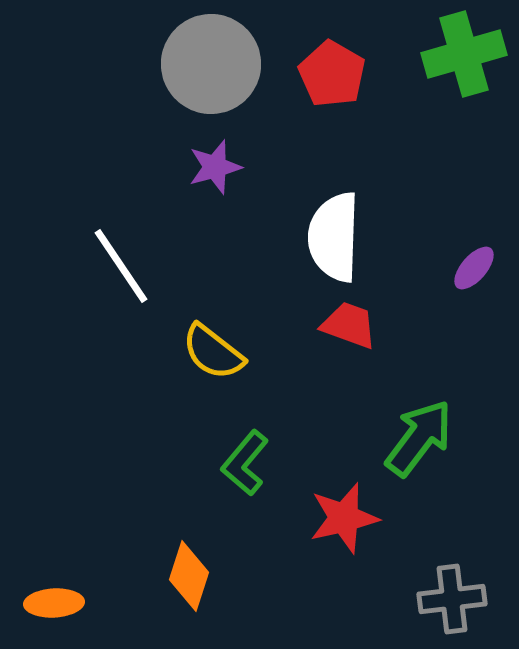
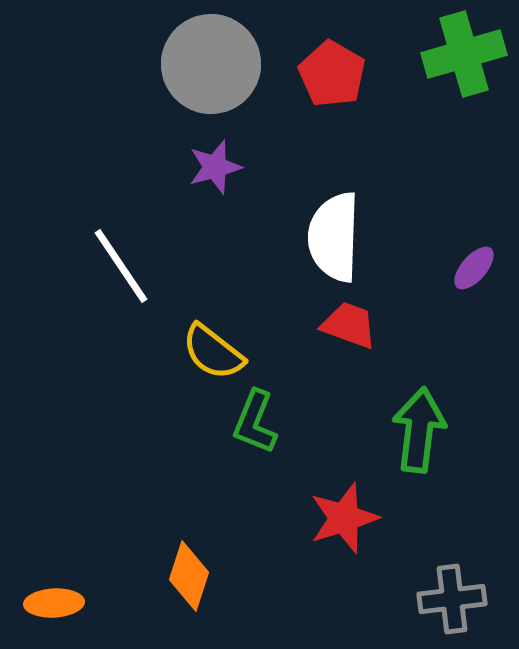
green arrow: moved 8 px up; rotated 30 degrees counterclockwise
green L-shape: moved 10 px right, 41 px up; rotated 18 degrees counterclockwise
red star: rotated 4 degrees counterclockwise
